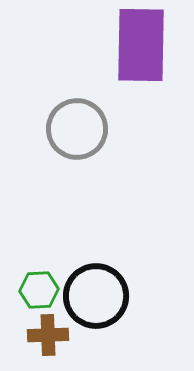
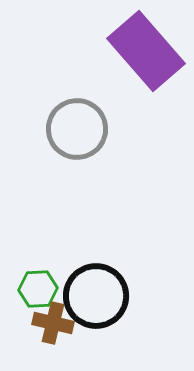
purple rectangle: moved 5 px right, 6 px down; rotated 42 degrees counterclockwise
green hexagon: moved 1 px left, 1 px up
brown cross: moved 5 px right, 12 px up; rotated 15 degrees clockwise
